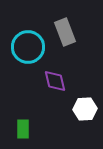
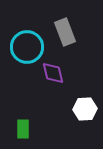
cyan circle: moved 1 px left
purple diamond: moved 2 px left, 8 px up
